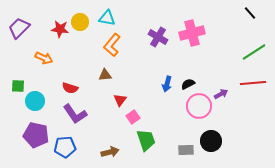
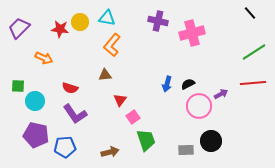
purple cross: moved 16 px up; rotated 18 degrees counterclockwise
